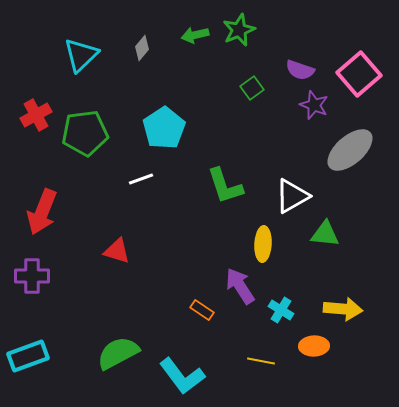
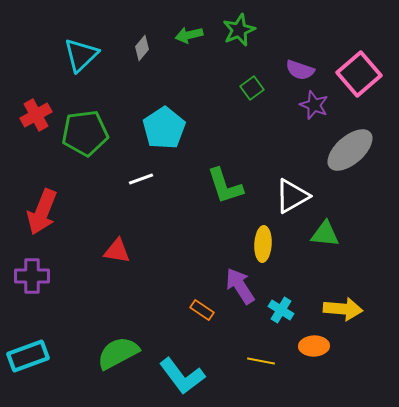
green arrow: moved 6 px left
red triangle: rotated 8 degrees counterclockwise
